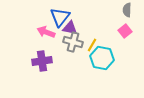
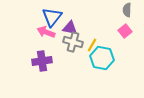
blue triangle: moved 8 px left
